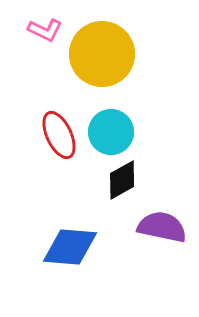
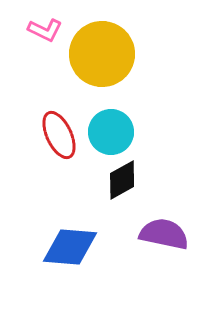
purple semicircle: moved 2 px right, 7 px down
